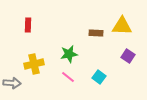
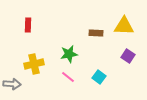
yellow triangle: moved 2 px right
gray arrow: moved 1 px down
